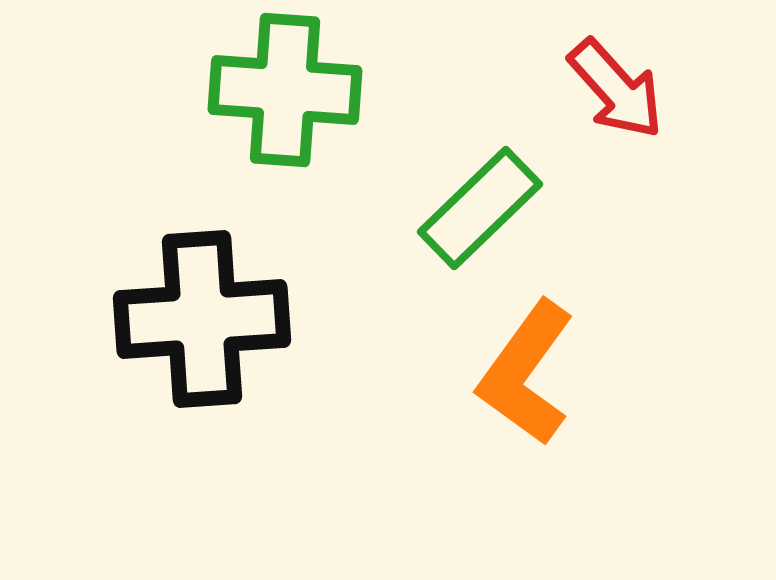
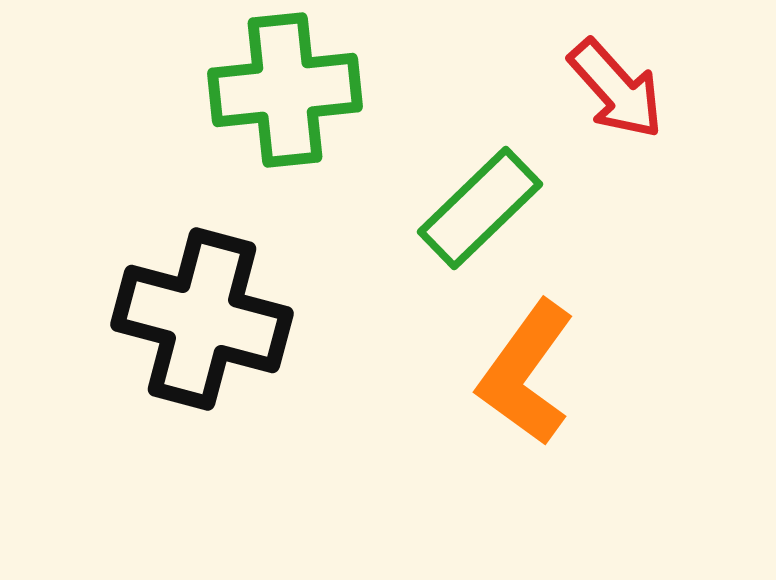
green cross: rotated 10 degrees counterclockwise
black cross: rotated 19 degrees clockwise
